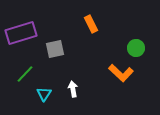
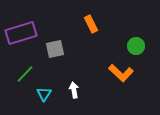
green circle: moved 2 px up
white arrow: moved 1 px right, 1 px down
